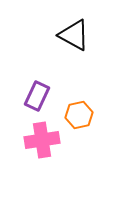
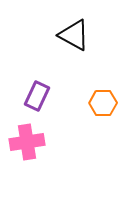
orange hexagon: moved 24 px right, 12 px up; rotated 12 degrees clockwise
pink cross: moved 15 px left, 2 px down
